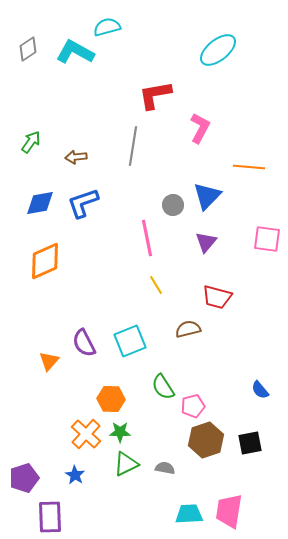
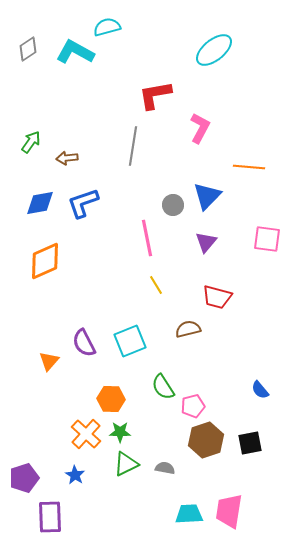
cyan ellipse: moved 4 px left
brown arrow: moved 9 px left, 1 px down
